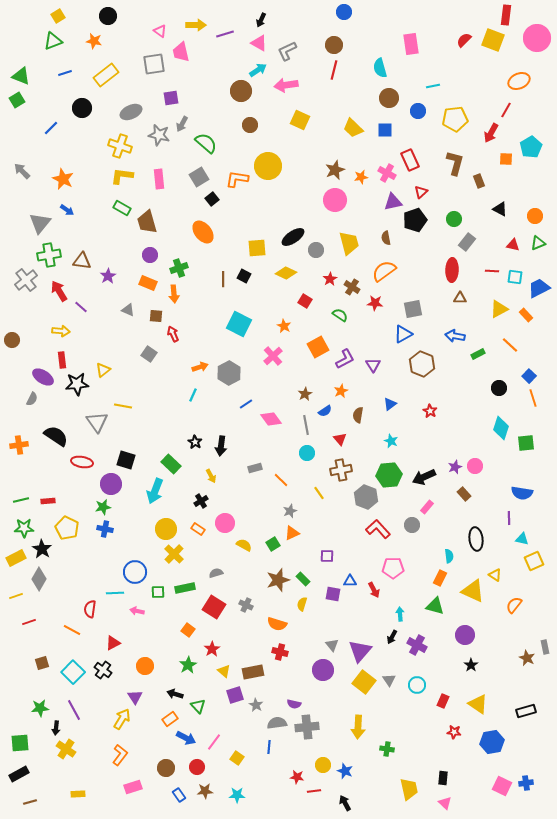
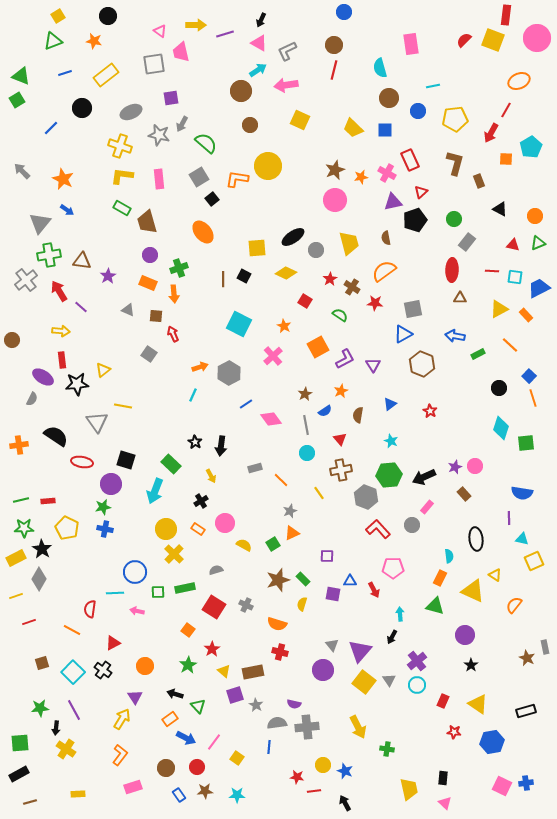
gray semicircle at (216, 573): moved 3 px up
purple cross at (417, 645): moved 16 px down; rotated 24 degrees clockwise
yellow arrow at (358, 727): rotated 30 degrees counterclockwise
